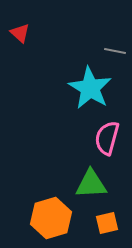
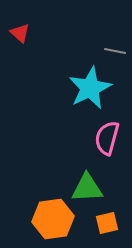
cyan star: rotated 15 degrees clockwise
green triangle: moved 4 px left, 4 px down
orange hexagon: moved 2 px right, 1 px down; rotated 9 degrees clockwise
